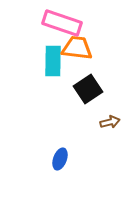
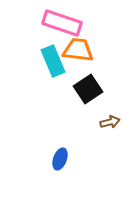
orange trapezoid: moved 1 px right, 2 px down
cyan rectangle: rotated 24 degrees counterclockwise
